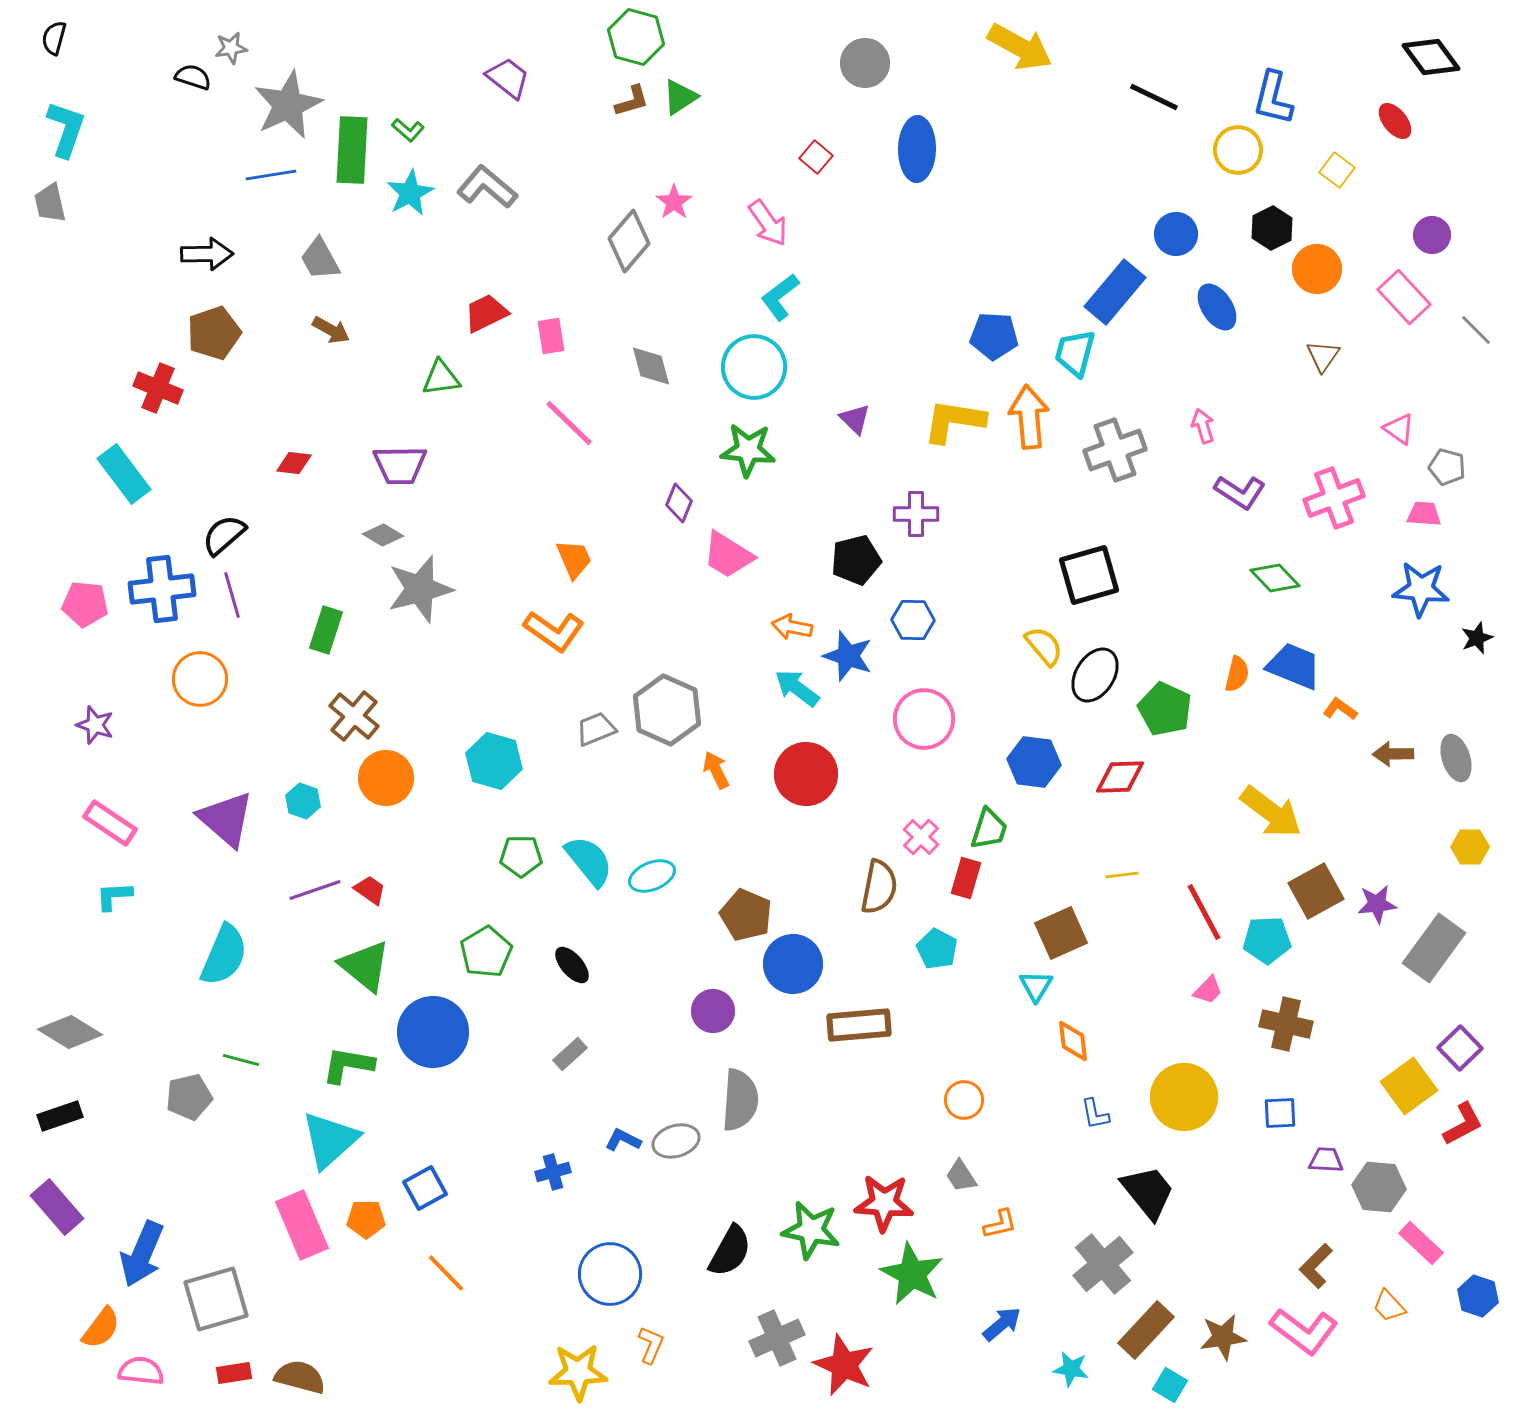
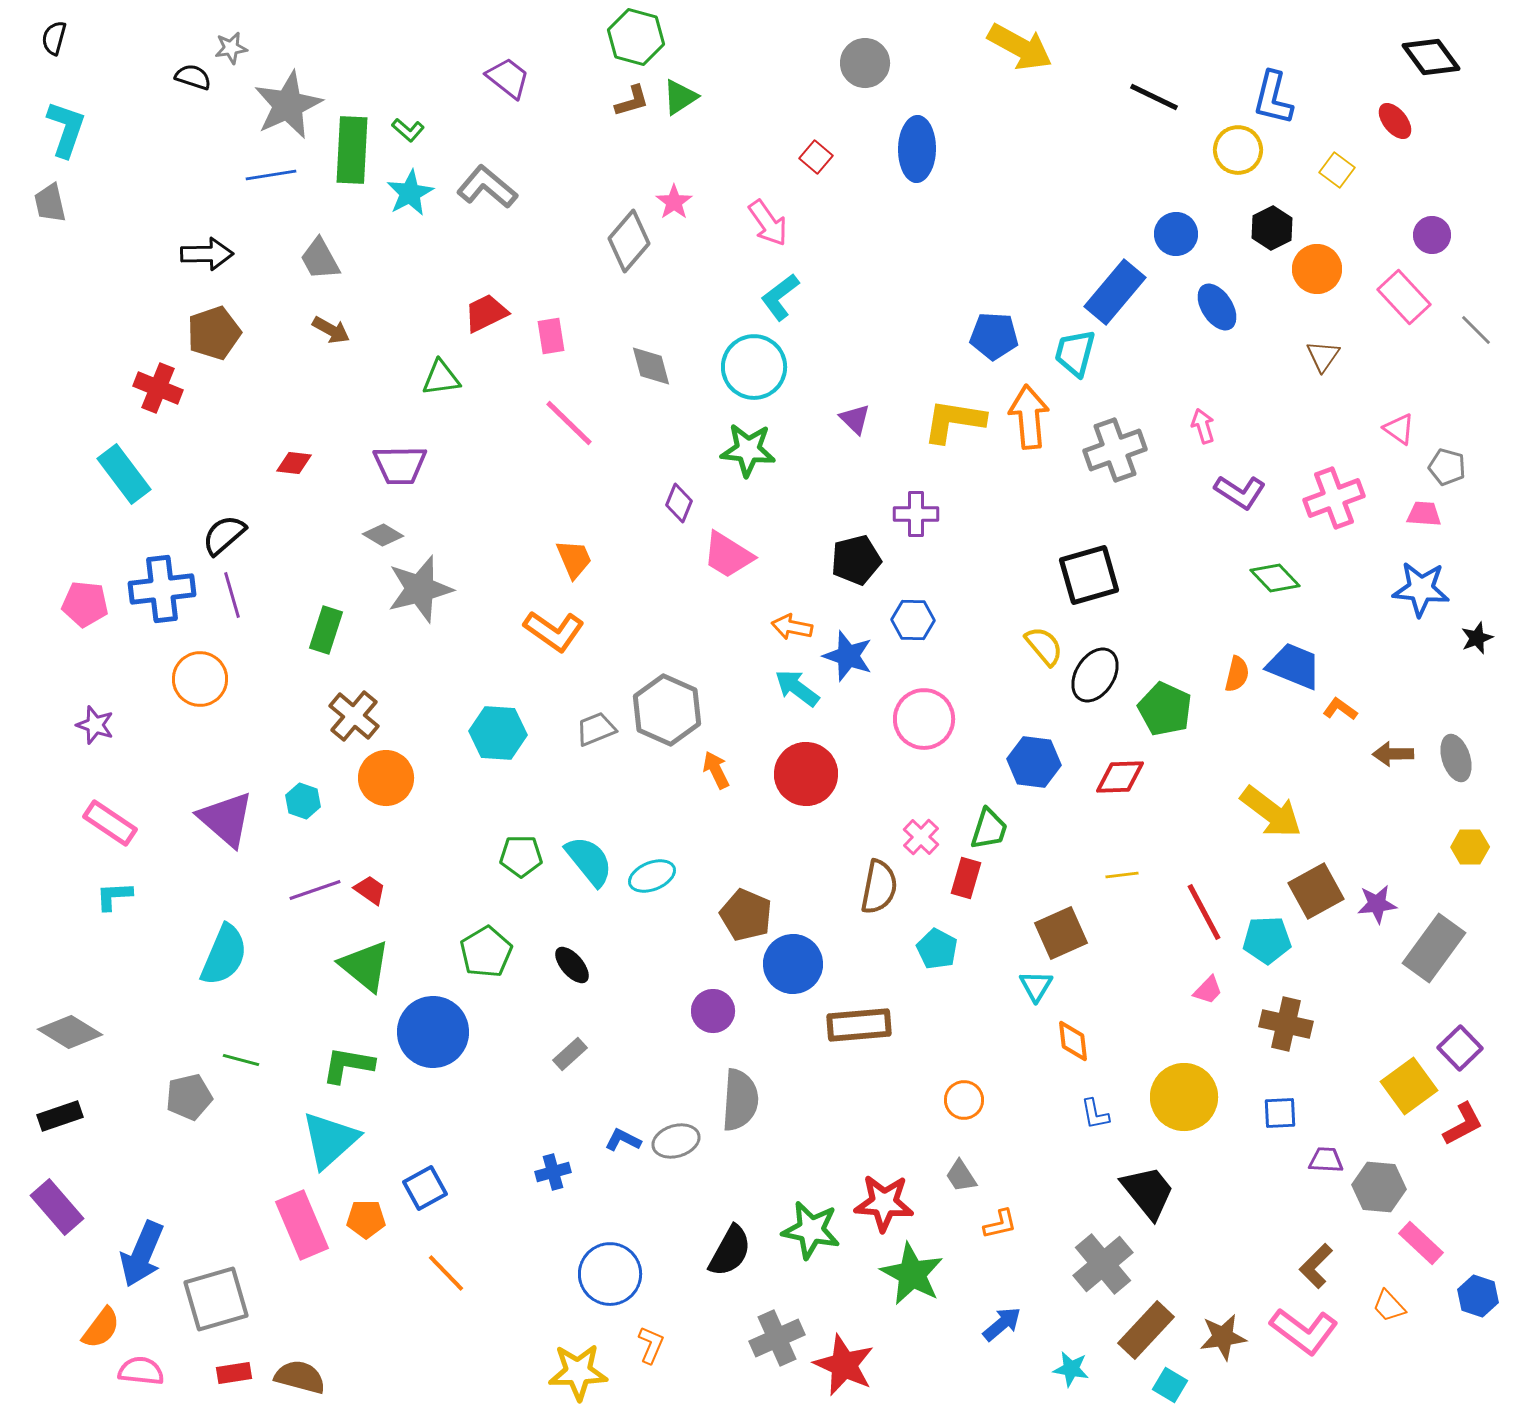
cyan hexagon at (494, 761): moved 4 px right, 28 px up; rotated 12 degrees counterclockwise
